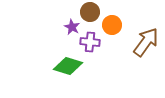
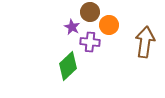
orange circle: moved 3 px left
brown arrow: moved 1 px left; rotated 28 degrees counterclockwise
green diamond: rotated 60 degrees counterclockwise
